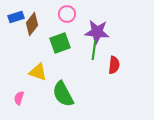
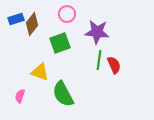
blue rectangle: moved 2 px down
green line: moved 5 px right, 10 px down
red semicircle: rotated 30 degrees counterclockwise
yellow triangle: moved 2 px right
pink semicircle: moved 1 px right, 2 px up
